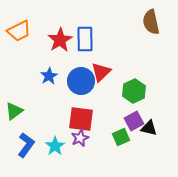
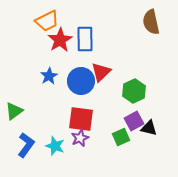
orange trapezoid: moved 28 px right, 10 px up
cyan star: rotated 18 degrees counterclockwise
